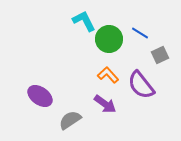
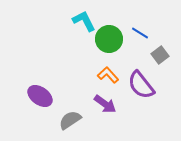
gray square: rotated 12 degrees counterclockwise
